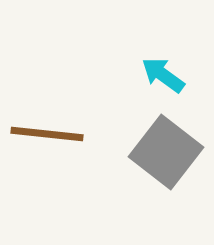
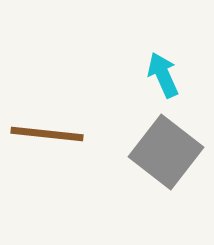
cyan arrow: rotated 30 degrees clockwise
